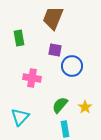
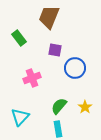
brown trapezoid: moved 4 px left, 1 px up
green rectangle: rotated 28 degrees counterclockwise
blue circle: moved 3 px right, 2 px down
pink cross: rotated 30 degrees counterclockwise
green semicircle: moved 1 px left, 1 px down
cyan rectangle: moved 7 px left
